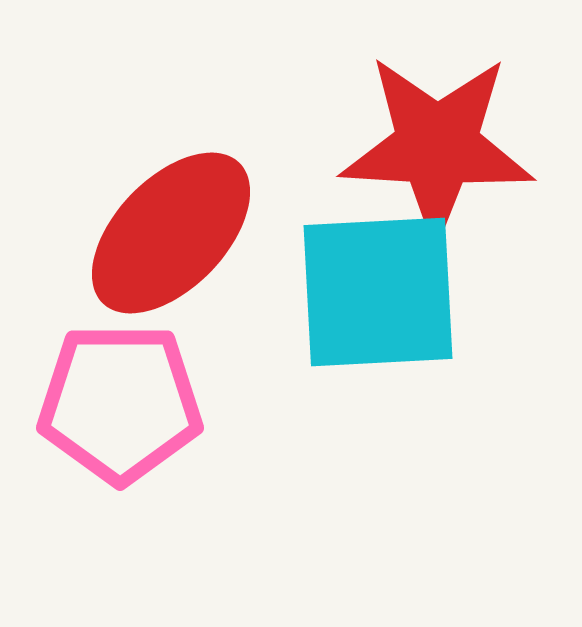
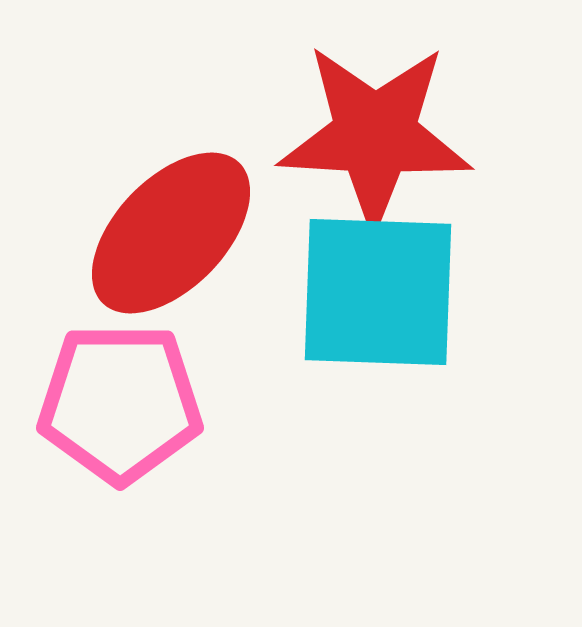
red star: moved 62 px left, 11 px up
cyan square: rotated 5 degrees clockwise
